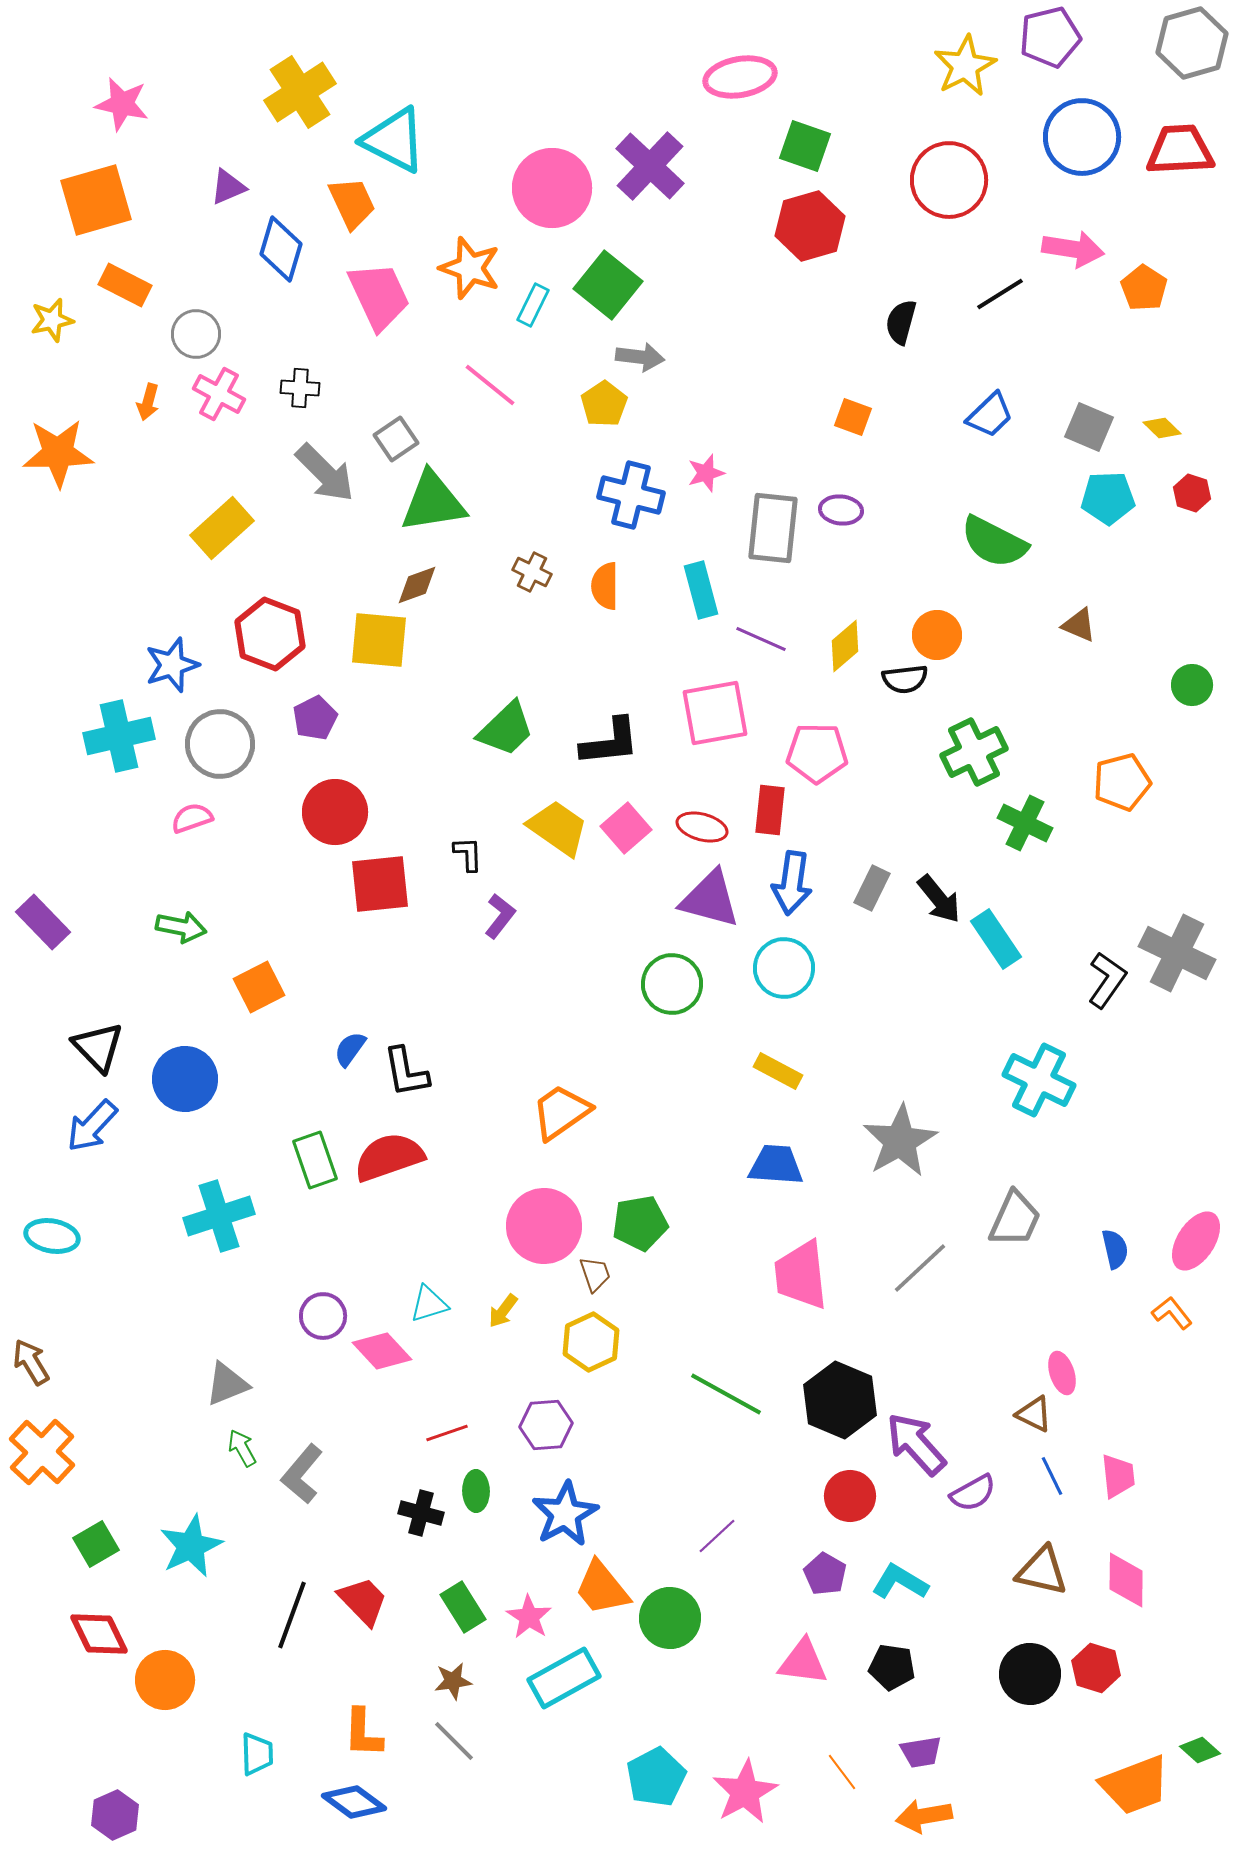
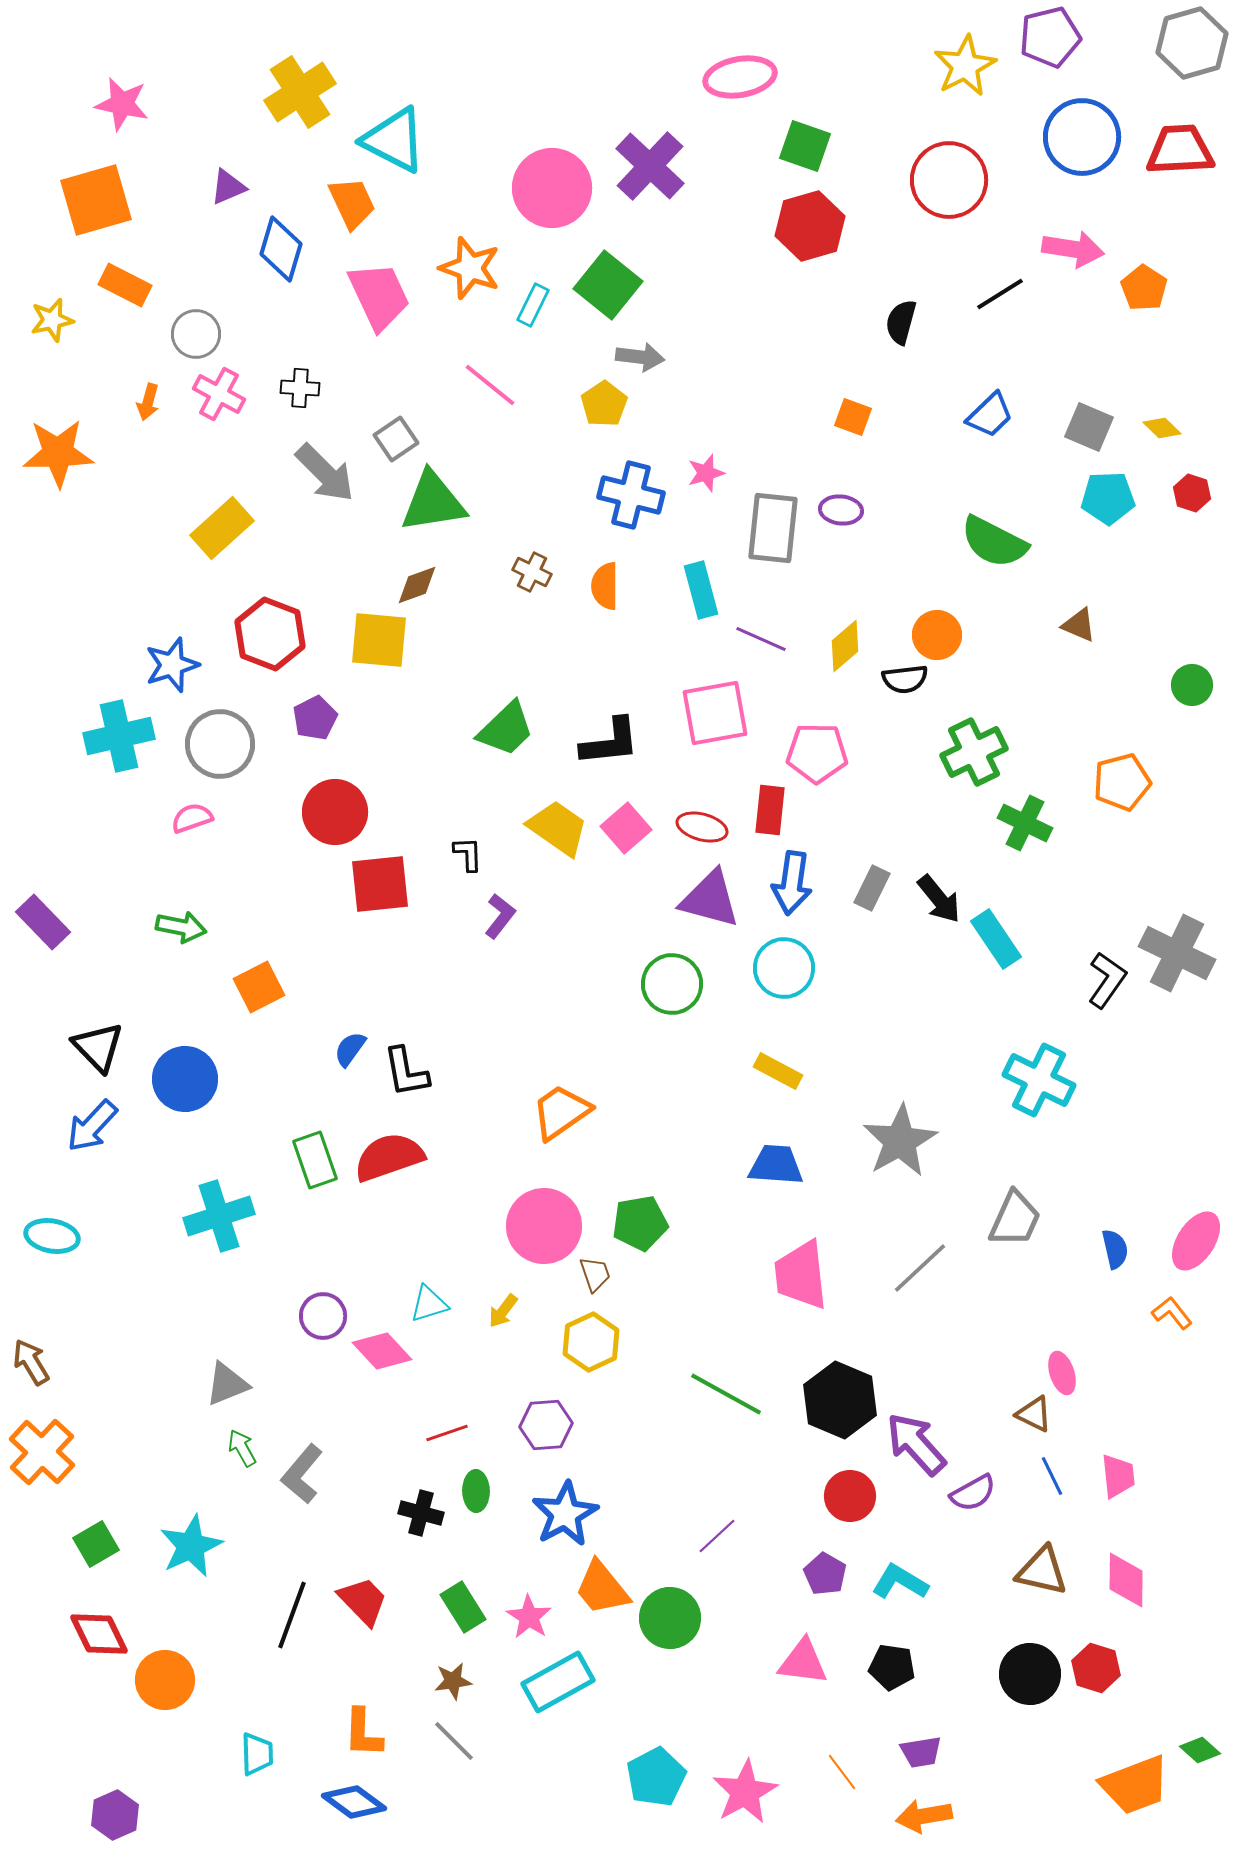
cyan rectangle at (564, 1678): moved 6 px left, 4 px down
